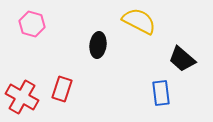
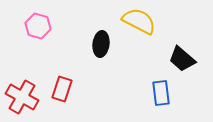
pink hexagon: moved 6 px right, 2 px down
black ellipse: moved 3 px right, 1 px up
